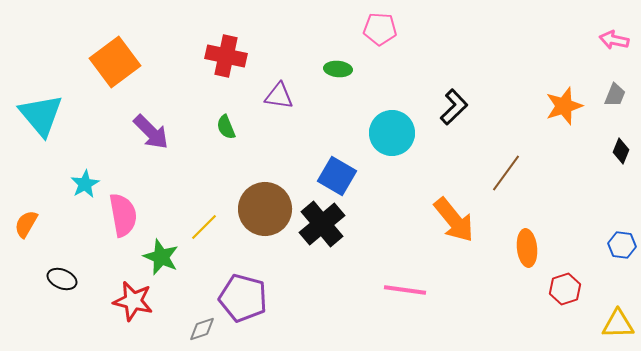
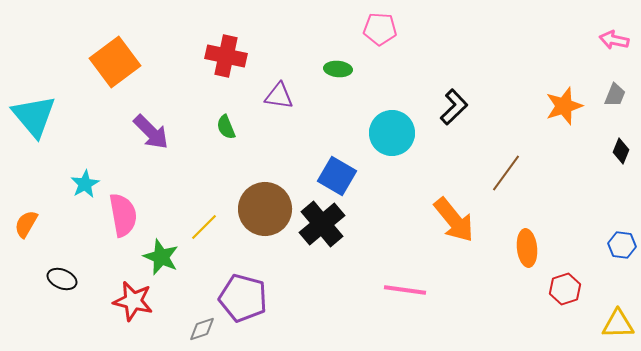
cyan triangle: moved 7 px left, 1 px down
